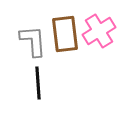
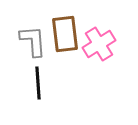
pink cross: moved 13 px down
